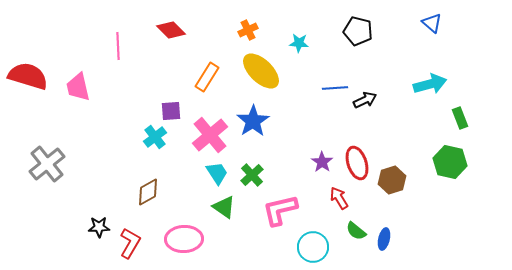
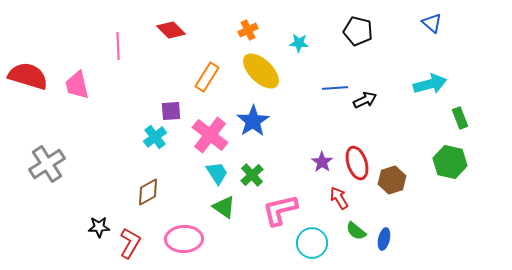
pink trapezoid: moved 1 px left, 2 px up
pink cross: rotated 12 degrees counterclockwise
gray cross: rotated 6 degrees clockwise
cyan circle: moved 1 px left, 4 px up
